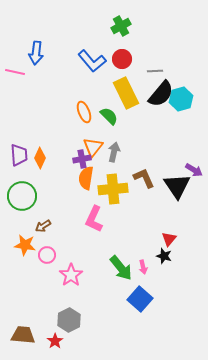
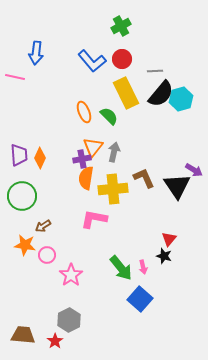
pink line: moved 5 px down
pink L-shape: rotated 76 degrees clockwise
